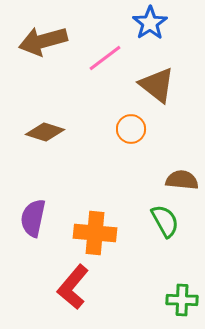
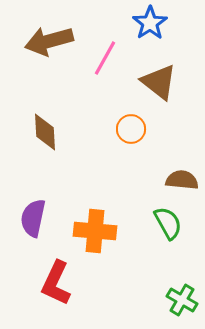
brown arrow: moved 6 px right
pink line: rotated 24 degrees counterclockwise
brown triangle: moved 2 px right, 3 px up
brown diamond: rotated 69 degrees clockwise
green semicircle: moved 3 px right, 2 px down
orange cross: moved 2 px up
red L-shape: moved 17 px left, 4 px up; rotated 15 degrees counterclockwise
green cross: rotated 28 degrees clockwise
